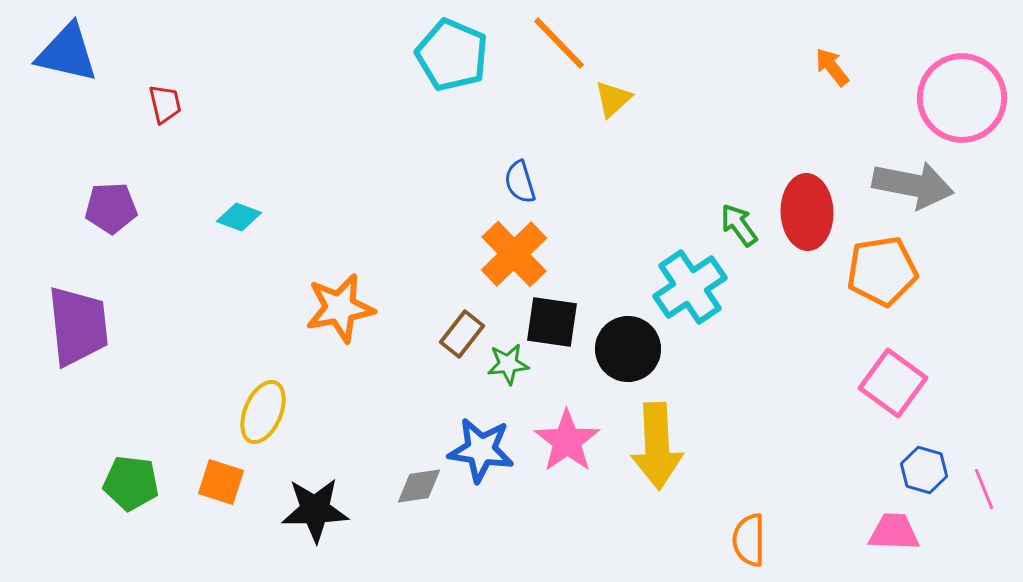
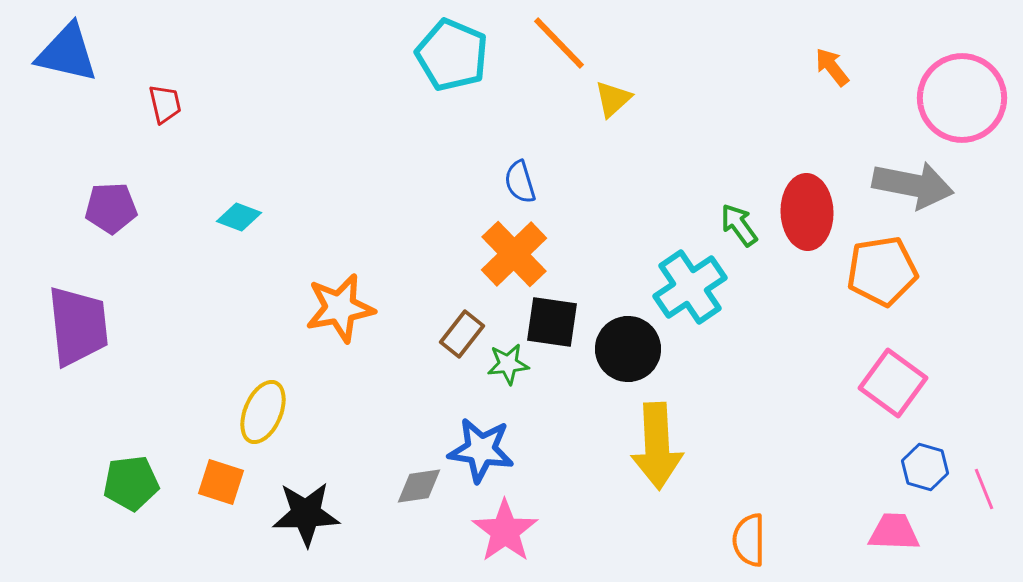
pink star: moved 62 px left, 90 px down
blue hexagon: moved 1 px right, 3 px up
green pentagon: rotated 14 degrees counterclockwise
black star: moved 9 px left, 4 px down
